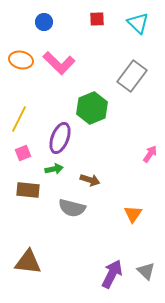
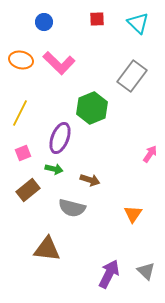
yellow line: moved 1 px right, 6 px up
green arrow: rotated 24 degrees clockwise
brown rectangle: rotated 45 degrees counterclockwise
brown triangle: moved 19 px right, 13 px up
purple arrow: moved 3 px left
